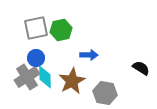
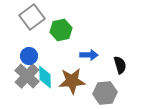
gray square: moved 4 px left, 11 px up; rotated 25 degrees counterclockwise
blue circle: moved 7 px left, 2 px up
black semicircle: moved 21 px left, 3 px up; rotated 42 degrees clockwise
gray cross: moved 1 px up; rotated 15 degrees counterclockwise
brown star: rotated 24 degrees clockwise
gray hexagon: rotated 15 degrees counterclockwise
